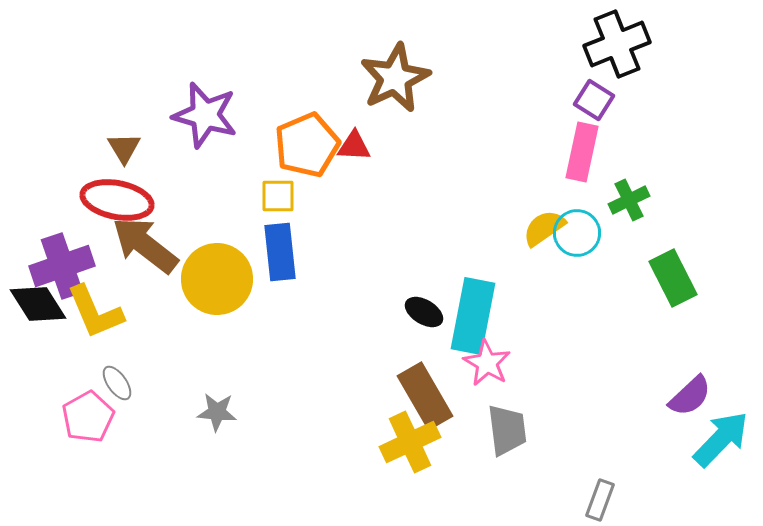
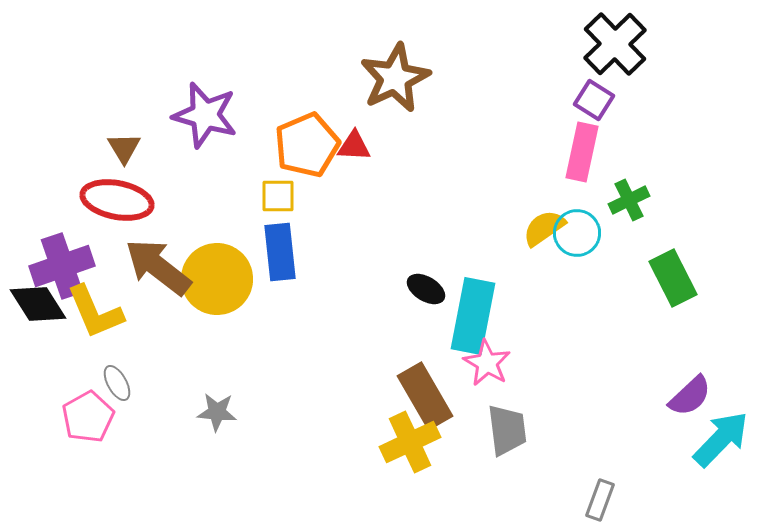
black cross: moved 2 px left; rotated 22 degrees counterclockwise
brown arrow: moved 13 px right, 22 px down
black ellipse: moved 2 px right, 23 px up
gray ellipse: rotated 6 degrees clockwise
